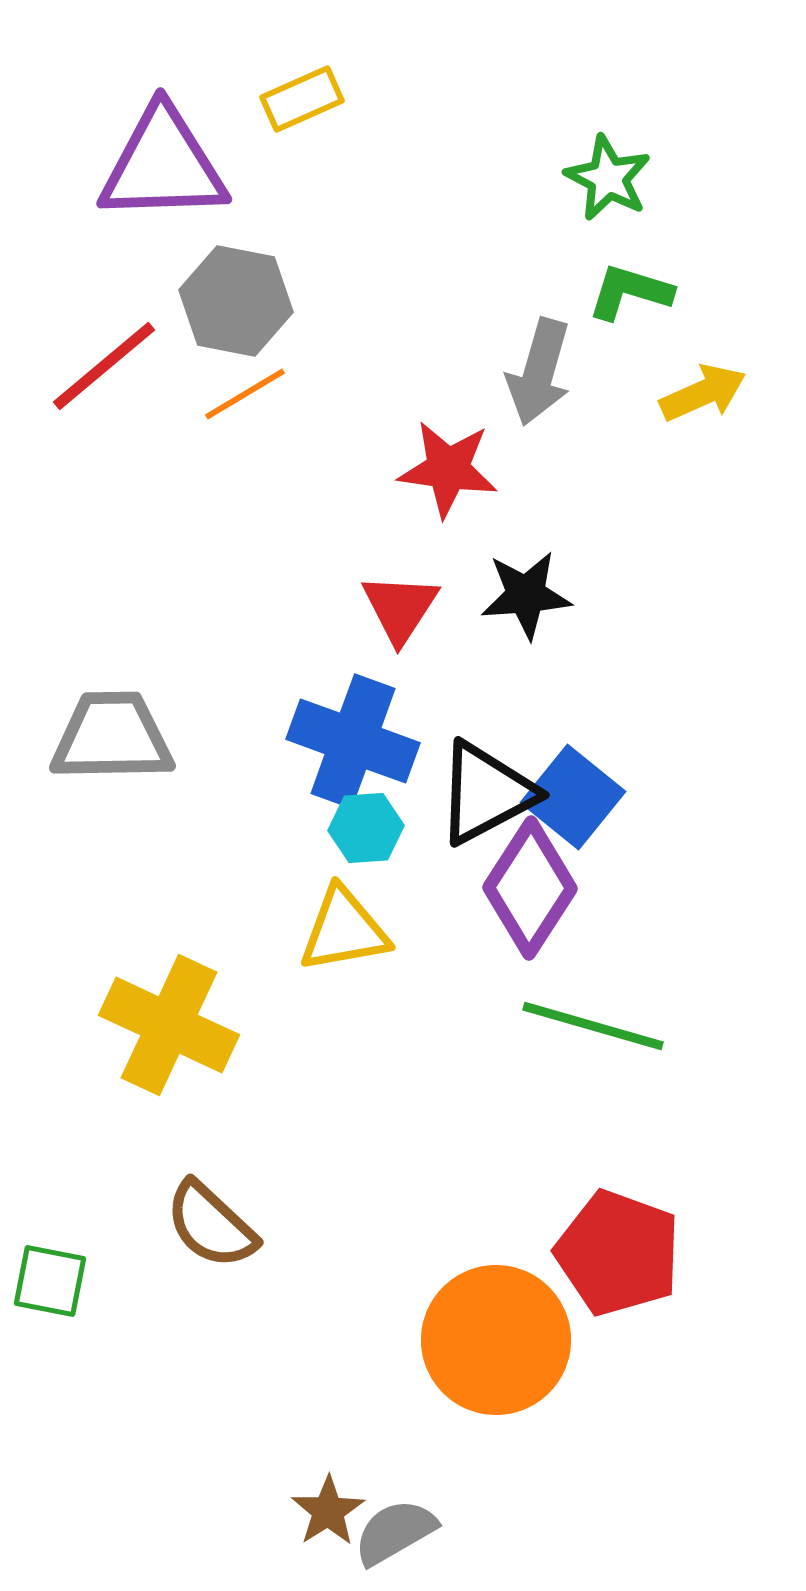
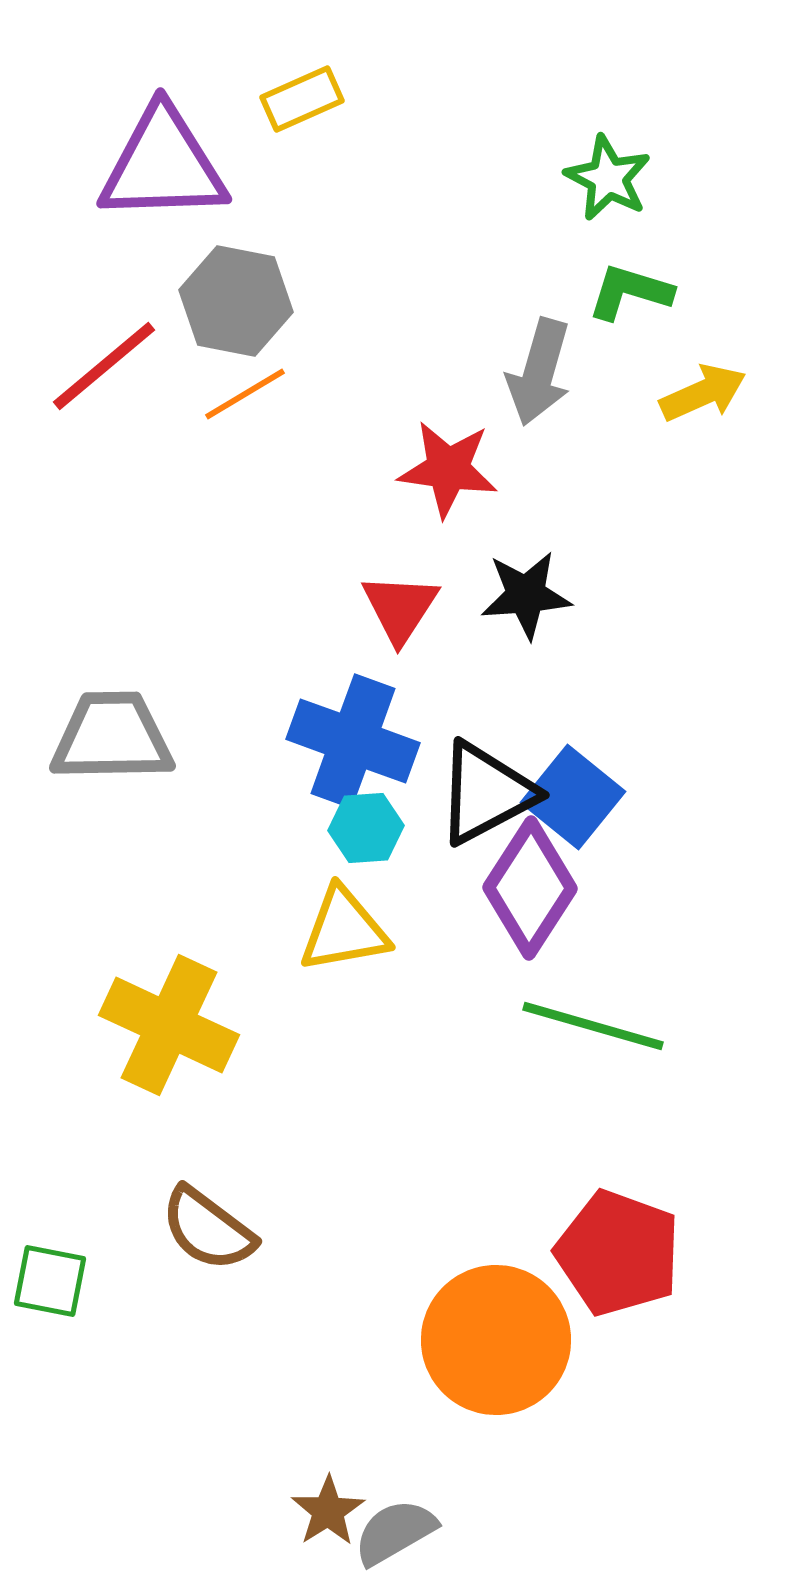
brown semicircle: moved 3 px left, 4 px down; rotated 6 degrees counterclockwise
